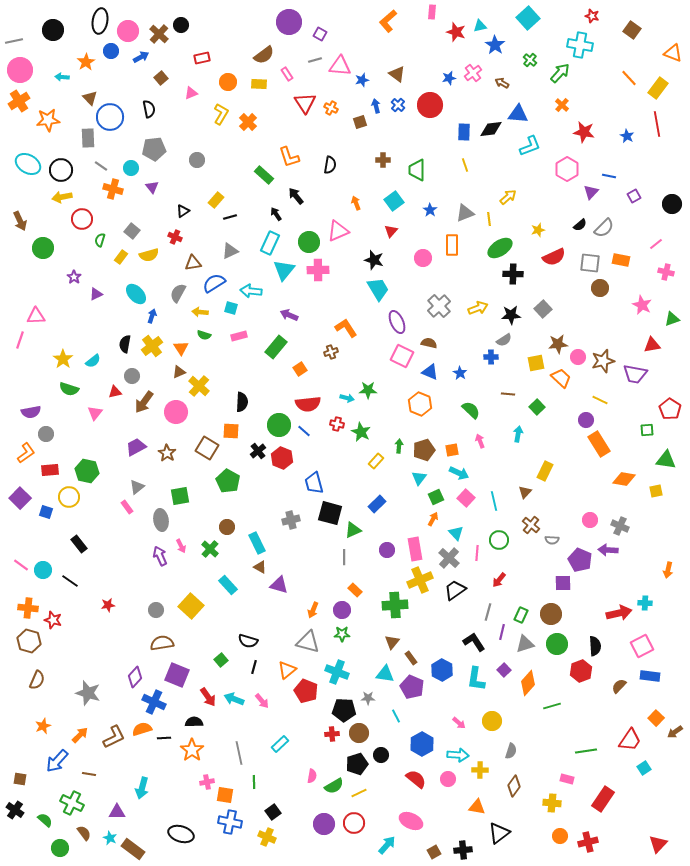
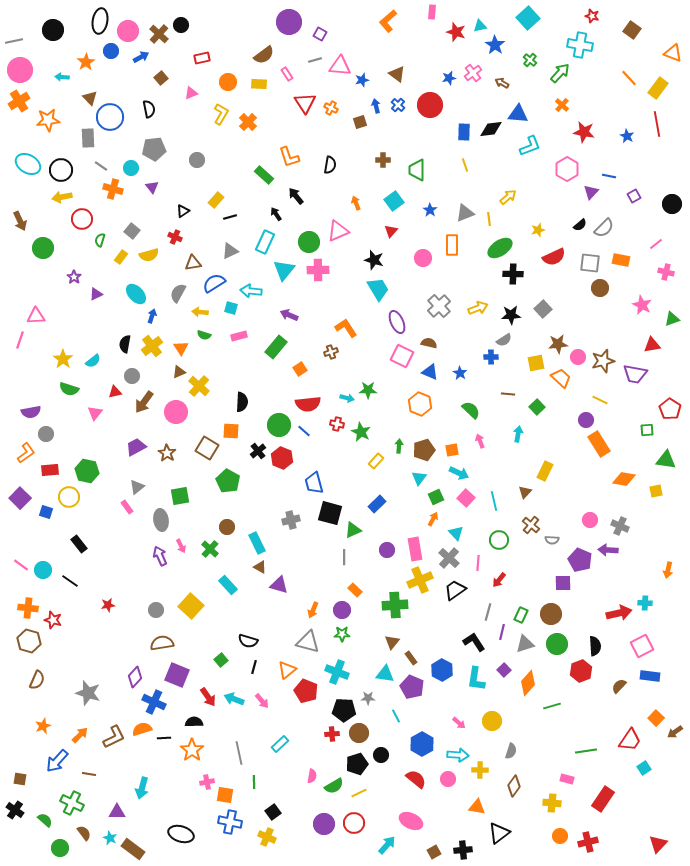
cyan rectangle at (270, 243): moved 5 px left, 1 px up
pink line at (477, 553): moved 1 px right, 10 px down
